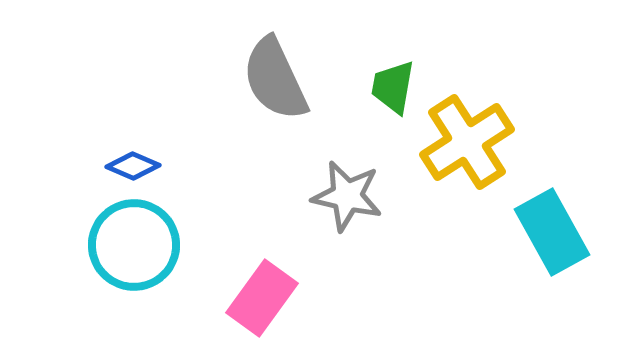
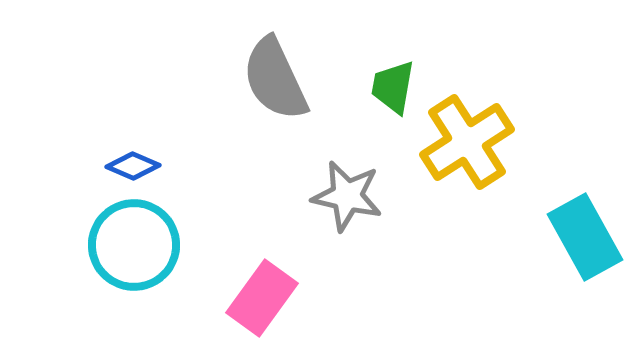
cyan rectangle: moved 33 px right, 5 px down
